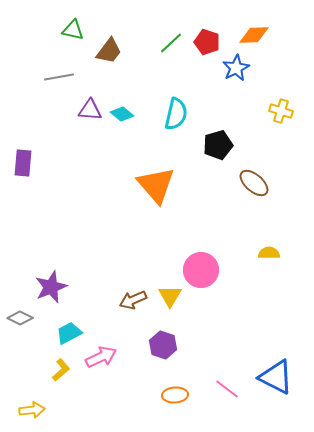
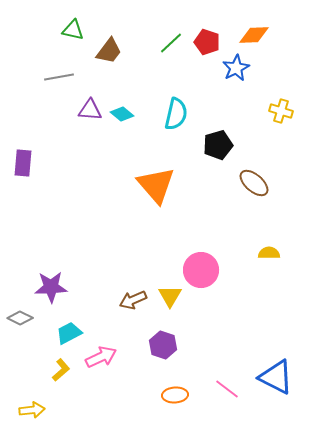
purple star: rotated 20 degrees clockwise
